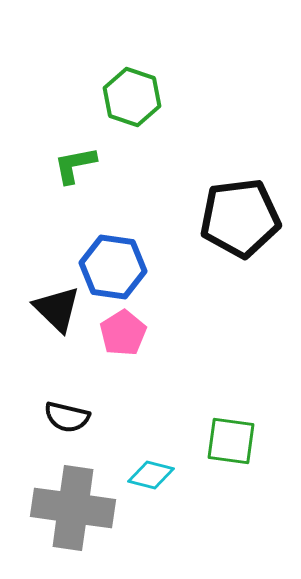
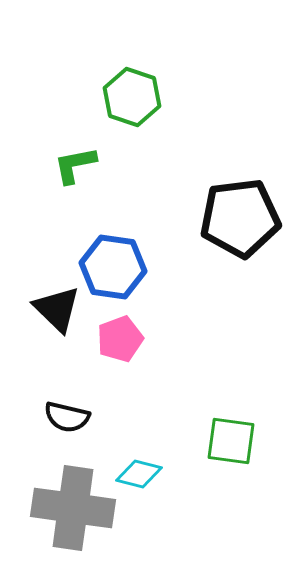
pink pentagon: moved 3 px left, 6 px down; rotated 12 degrees clockwise
cyan diamond: moved 12 px left, 1 px up
